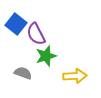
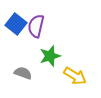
purple semicircle: moved 8 px up; rotated 40 degrees clockwise
green star: moved 4 px right
yellow arrow: rotated 35 degrees clockwise
